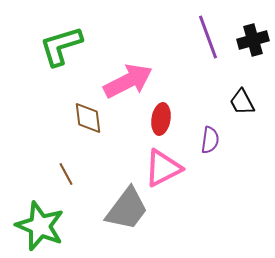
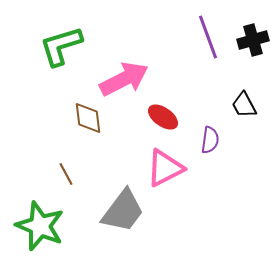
pink arrow: moved 4 px left, 2 px up
black trapezoid: moved 2 px right, 3 px down
red ellipse: moved 2 px right, 2 px up; rotated 64 degrees counterclockwise
pink triangle: moved 2 px right
gray trapezoid: moved 4 px left, 2 px down
